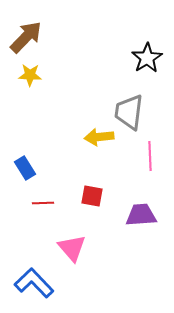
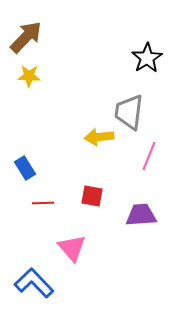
yellow star: moved 1 px left, 1 px down
pink line: moved 1 px left; rotated 24 degrees clockwise
